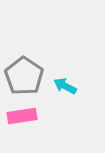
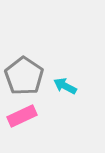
pink rectangle: rotated 16 degrees counterclockwise
